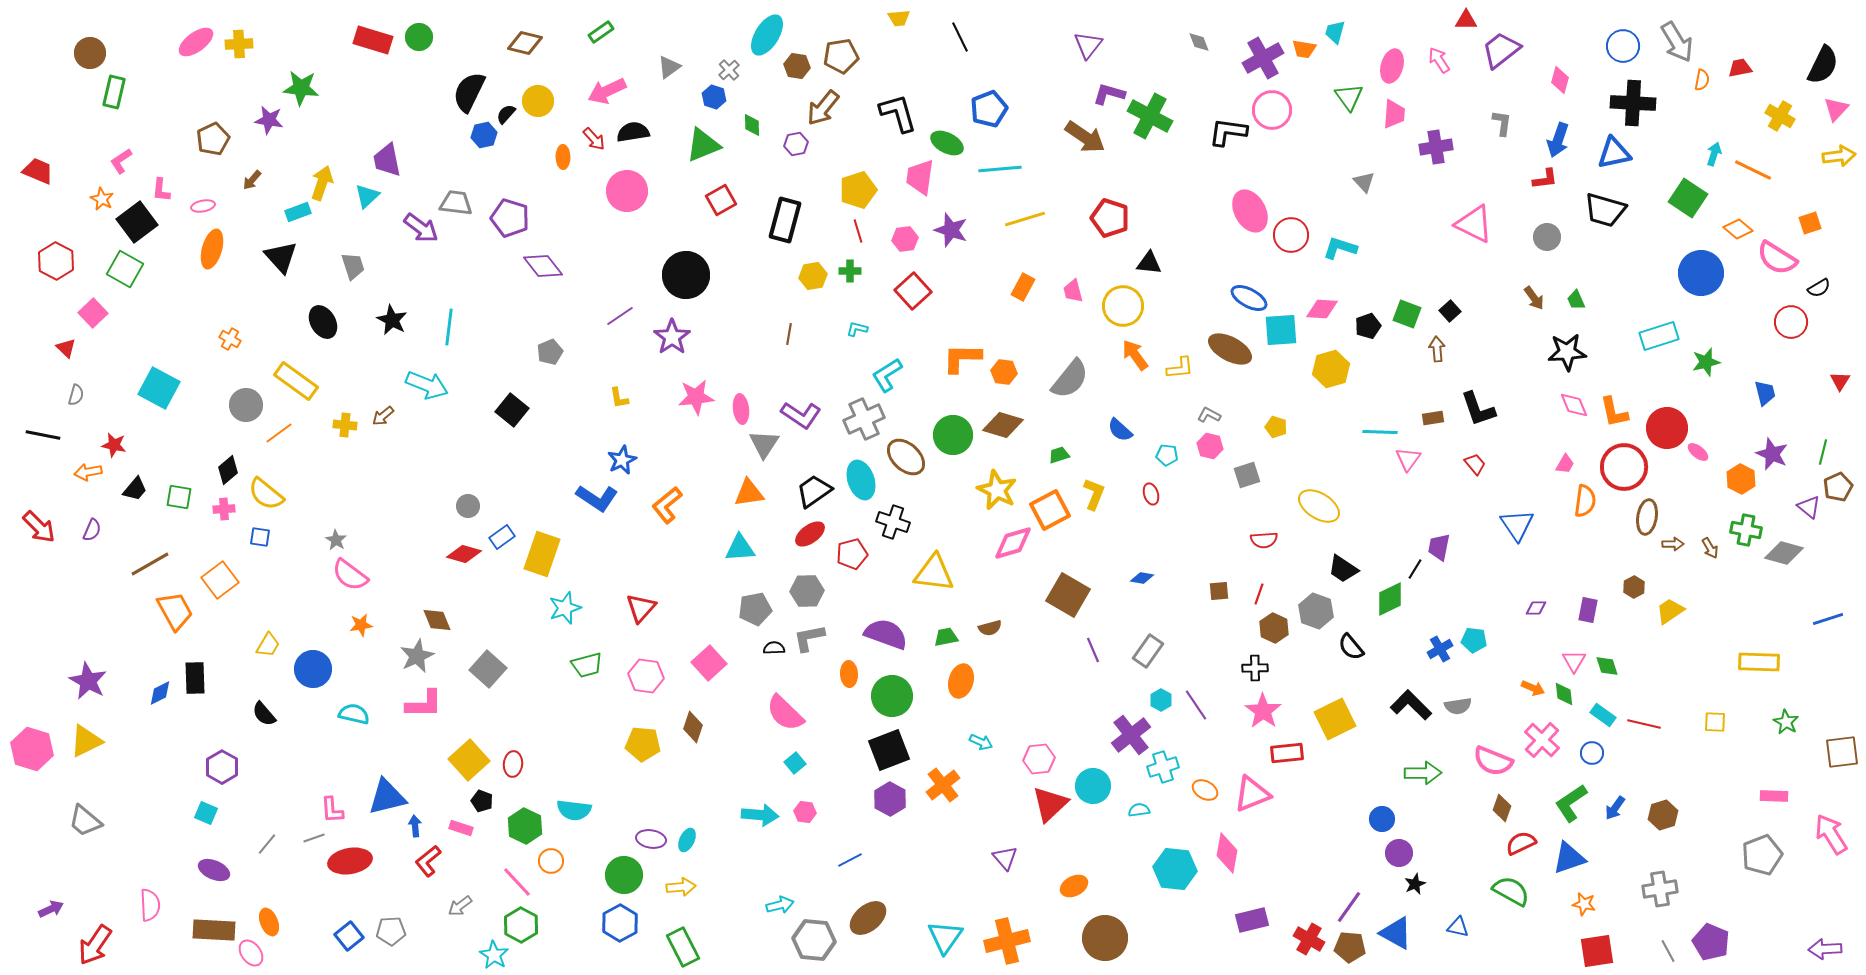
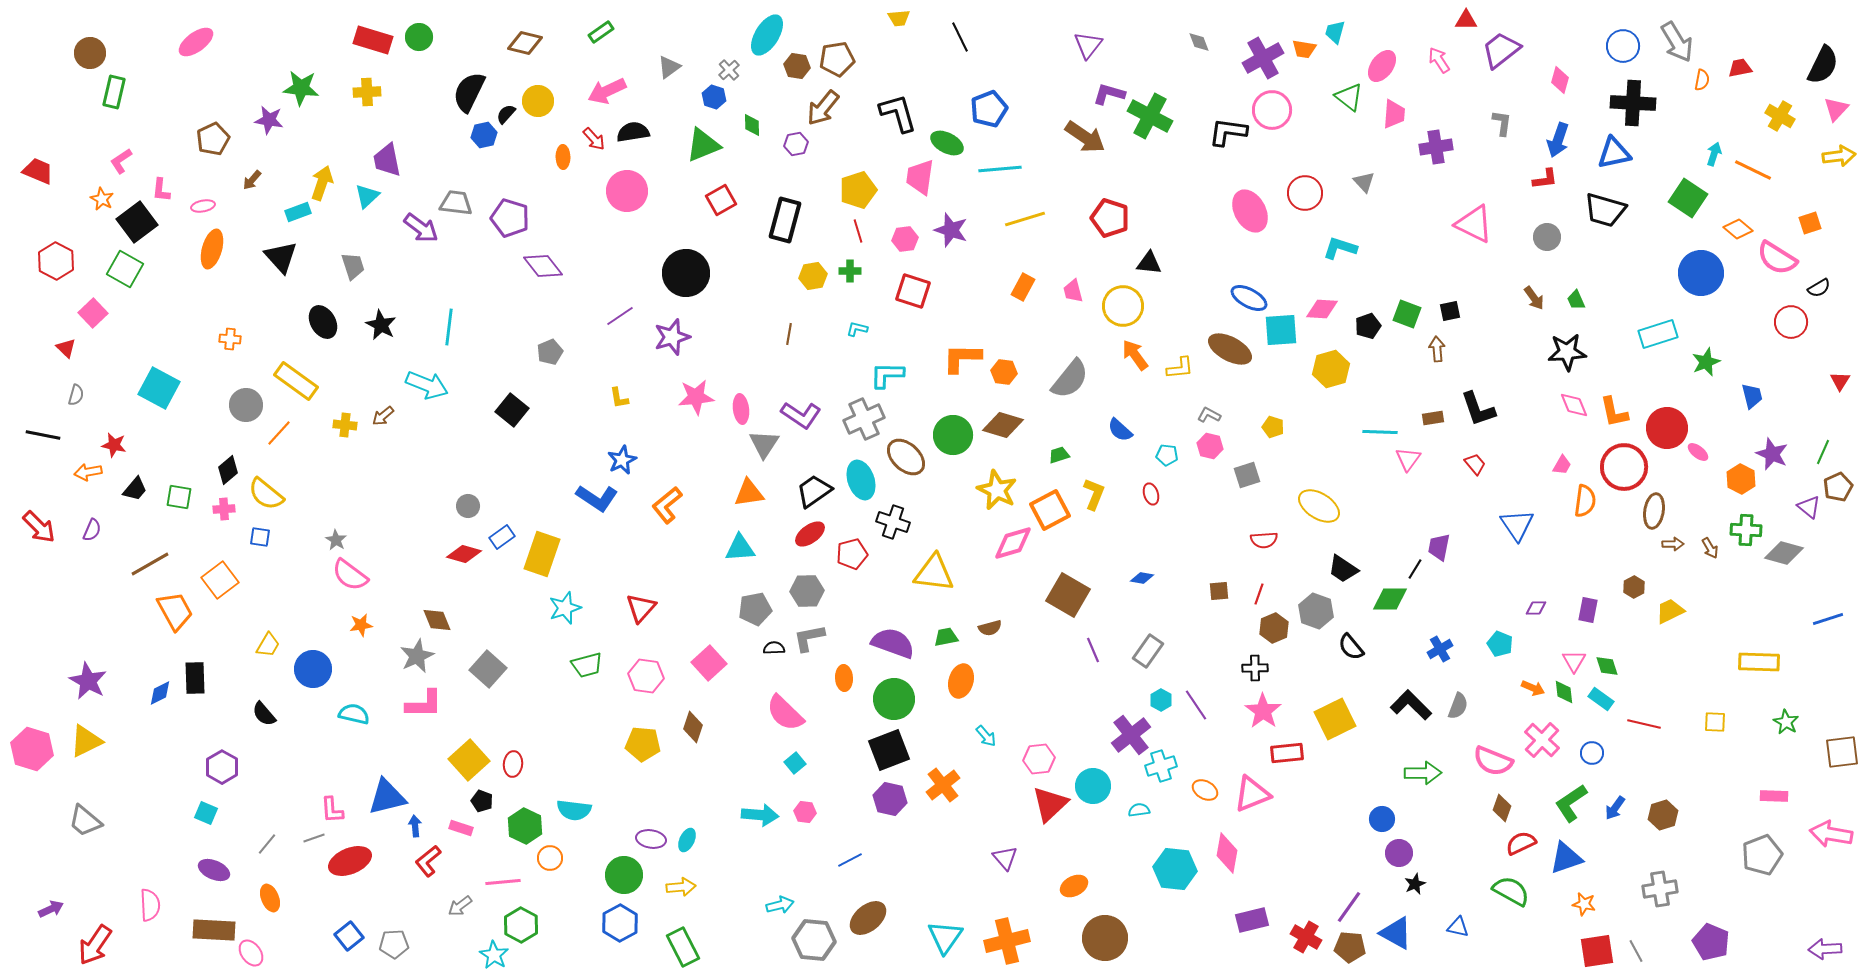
yellow cross at (239, 44): moved 128 px right, 48 px down
brown pentagon at (841, 56): moved 4 px left, 3 px down
pink ellipse at (1392, 66): moved 10 px left; rotated 20 degrees clockwise
green triangle at (1349, 97): rotated 16 degrees counterclockwise
red circle at (1291, 235): moved 14 px right, 42 px up
black circle at (686, 275): moved 2 px up
red square at (913, 291): rotated 30 degrees counterclockwise
black square at (1450, 311): rotated 30 degrees clockwise
black star at (392, 320): moved 11 px left, 5 px down
cyan rectangle at (1659, 336): moved 1 px left, 2 px up
purple star at (672, 337): rotated 18 degrees clockwise
orange cross at (230, 339): rotated 25 degrees counterclockwise
green star at (1706, 362): rotated 8 degrees counterclockwise
cyan L-shape at (887, 375): rotated 33 degrees clockwise
blue trapezoid at (1765, 393): moved 13 px left, 3 px down
yellow pentagon at (1276, 427): moved 3 px left
orange line at (279, 433): rotated 12 degrees counterclockwise
green line at (1823, 452): rotated 10 degrees clockwise
pink trapezoid at (1565, 464): moved 3 px left, 1 px down
brown ellipse at (1647, 517): moved 7 px right, 6 px up
green cross at (1746, 530): rotated 8 degrees counterclockwise
green diamond at (1390, 599): rotated 27 degrees clockwise
yellow trapezoid at (1670, 611): rotated 8 degrees clockwise
brown hexagon at (1274, 628): rotated 12 degrees clockwise
purple semicircle at (886, 634): moved 7 px right, 9 px down
cyan pentagon at (1474, 640): moved 26 px right, 4 px down; rotated 15 degrees clockwise
orange ellipse at (849, 674): moved 5 px left, 4 px down
green diamond at (1564, 694): moved 2 px up
green circle at (892, 696): moved 2 px right, 3 px down
gray semicircle at (1458, 706): rotated 60 degrees counterclockwise
cyan rectangle at (1603, 715): moved 2 px left, 16 px up
cyan arrow at (981, 742): moved 5 px right, 6 px up; rotated 25 degrees clockwise
cyan cross at (1163, 767): moved 2 px left, 1 px up
purple hexagon at (890, 799): rotated 16 degrees counterclockwise
pink arrow at (1831, 834): rotated 48 degrees counterclockwise
blue triangle at (1569, 858): moved 3 px left
red ellipse at (350, 861): rotated 12 degrees counterclockwise
orange circle at (551, 861): moved 1 px left, 3 px up
pink line at (517, 882): moved 14 px left; rotated 52 degrees counterclockwise
orange ellipse at (269, 922): moved 1 px right, 24 px up
gray pentagon at (391, 931): moved 3 px right, 13 px down
red cross at (1309, 939): moved 3 px left, 2 px up
gray line at (1668, 951): moved 32 px left
